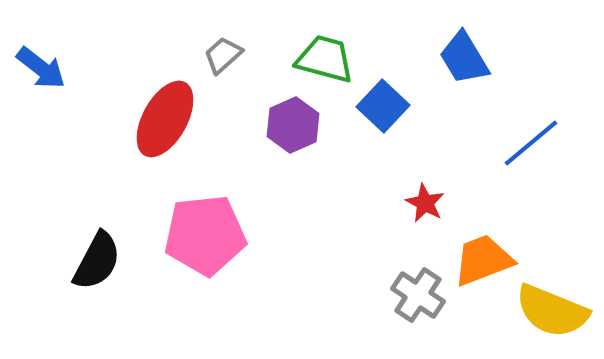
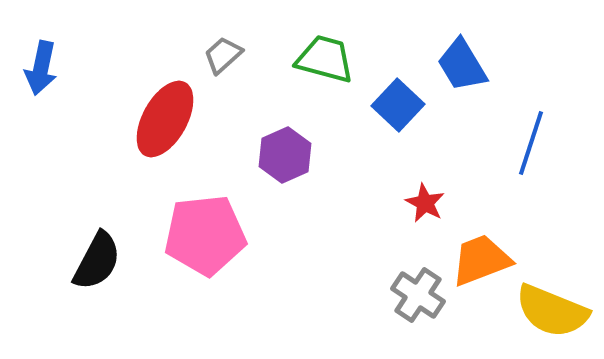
blue trapezoid: moved 2 px left, 7 px down
blue arrow: rotated 64 degrees clockwise
blue square: moved 15 px right, 1 px up
purple hexagon: moved 8 px left, 30 px down
blue line: rotated 32 degrees counterclockwise
orange trapezoid: moved 2 px left
